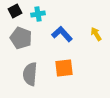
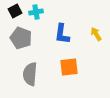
cyan cross: moved 2 px left, 2 px up
blue L-shape: rotated 130 degrees counterclockwise
orange square: moved 5 px right, 1 px up
